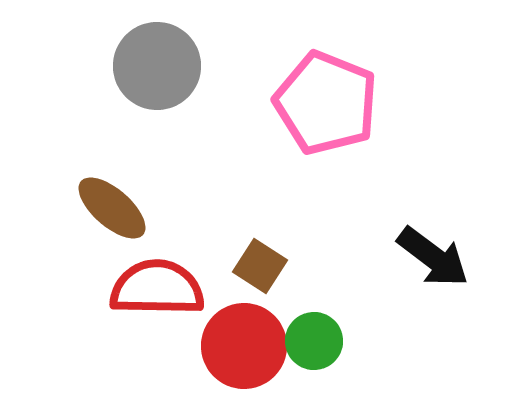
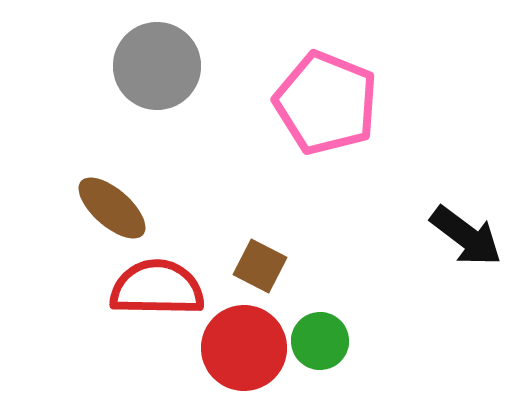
black arrow: moved 33 px right, 21 px up
brown square: rotated 6 degrees counterclockwise
green circle: moved 6 px right
red circle: moved 2 px down
